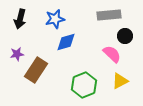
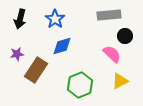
blue star: rotated 24 degrees counterclockwise
blue diamond: moved 4 px left, 4 px down
green hexagon: moved 4 px left
